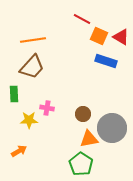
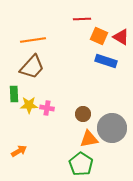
red line: rotated 30 degrees counterclockwise
yellow star: moved 15 px up
